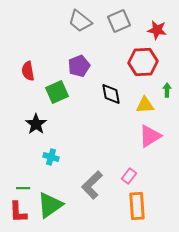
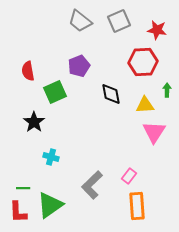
green square: moved 2 px left
black star: moved 2 px left, 2 px up
pink triangle: moved 4 px right, 4 px up; rotated 25 degrees counterclockwise
